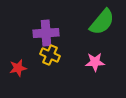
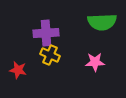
green semicircle: rotated 48 degrees clockwise
red star: moved 2 px down; rotated 24 degrees clockwise
